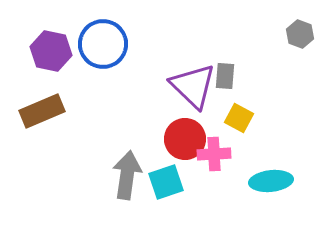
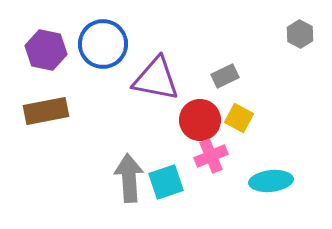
gray hexagon: rotated 8 degrees clockwise
purple hexagon: moved 5 px left, 1 px up
gray rectangle: rotated 60 degrees clockwise
purple triangle: moved 37 px left, 7 px up; rotated 33 degrees counterclockwise
brown rectangle: moved 4 px right; rotated 12 degrees clockwise
red circle: moved 15 px right, 19 px up
pink cross: moved 3 px left, 2 px down; rotated 20 degrees counterclockwise
gray arrow: moved 2 px right, 3 px down; rotated 12 degrees counterclockwise
